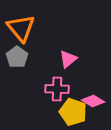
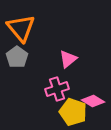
pink cross: rotated 20 degrees counterclockwise
